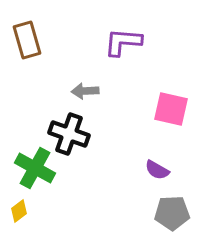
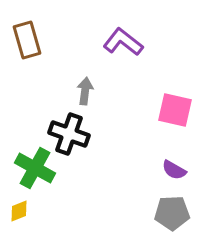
purple L-shape: rotated 33 degrees clockwise
gray arrow: rotated 100 degrees clockwise
pink square: moved 4 px right, 1 px down
purple semicircle: moved 17 px right
yellow diamond: rotated 15 degrees clockwise
